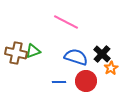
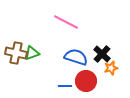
green triangle: moved 1 px left, 2 px down
orange star: rotated 16 degrees clockwise
blue line: moved 6 px right, 4 px down
